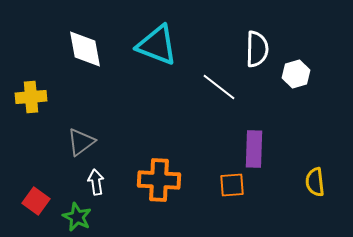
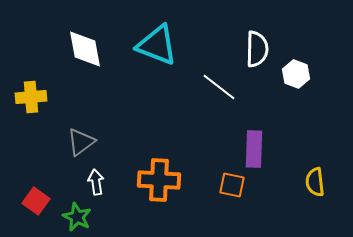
white hexagon: rotated 24 degrees counterclockwise
orange square: rotated 16 degrees clockwise
